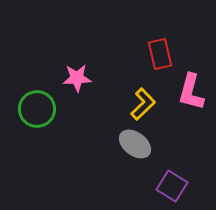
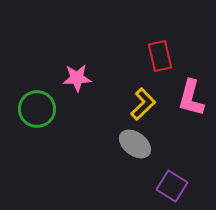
red rectangle: moved 2 px down
pink L-shape: moved 6 px down
